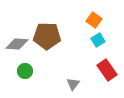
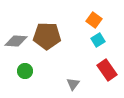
gray diamond: moved 1 px left, 3 px up
